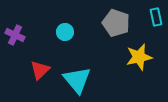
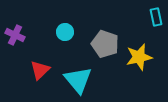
gray pentagon: moved 11 px left, 21 px down
cyan triangle: moved 1 px right
